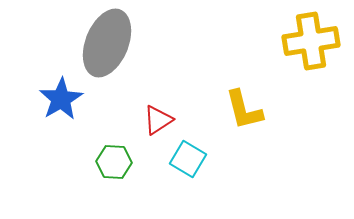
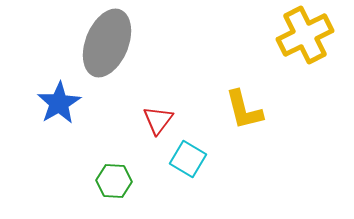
yellow cross: moved 6 px left, 6 px up; rotated 18 degrees counterclockwise
blue star: moved 2 px left, 4 px down
red triangle: rotated 20 degrees counterclockwise
green hexagon: moved 19 px down
